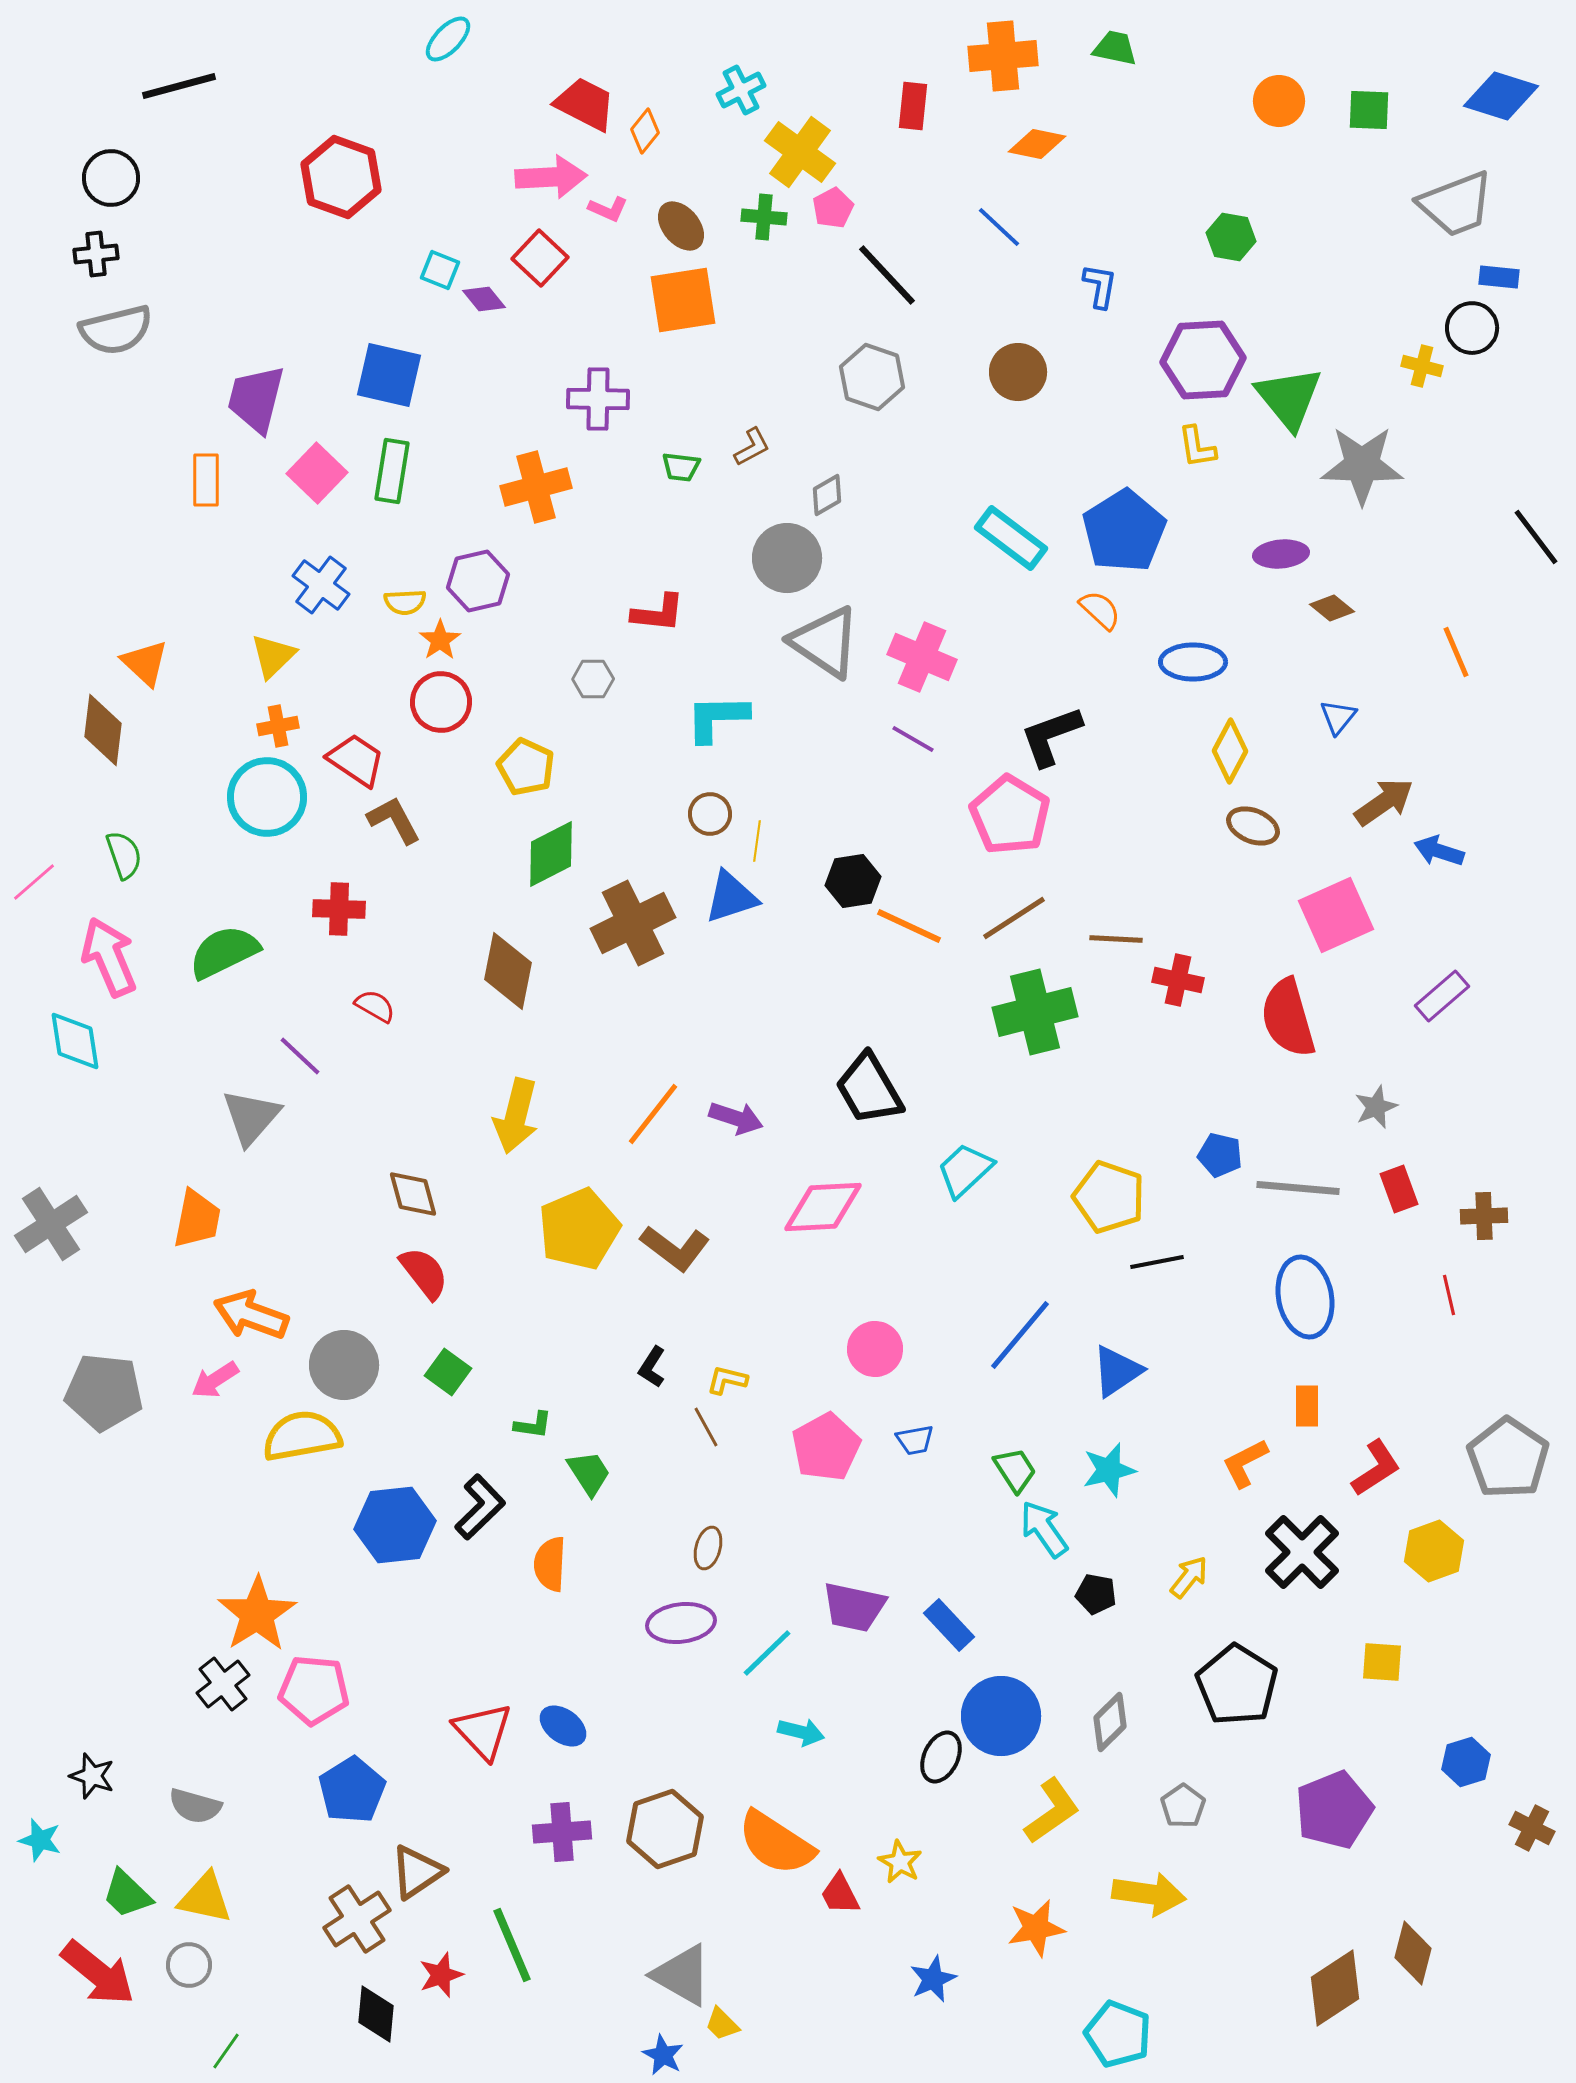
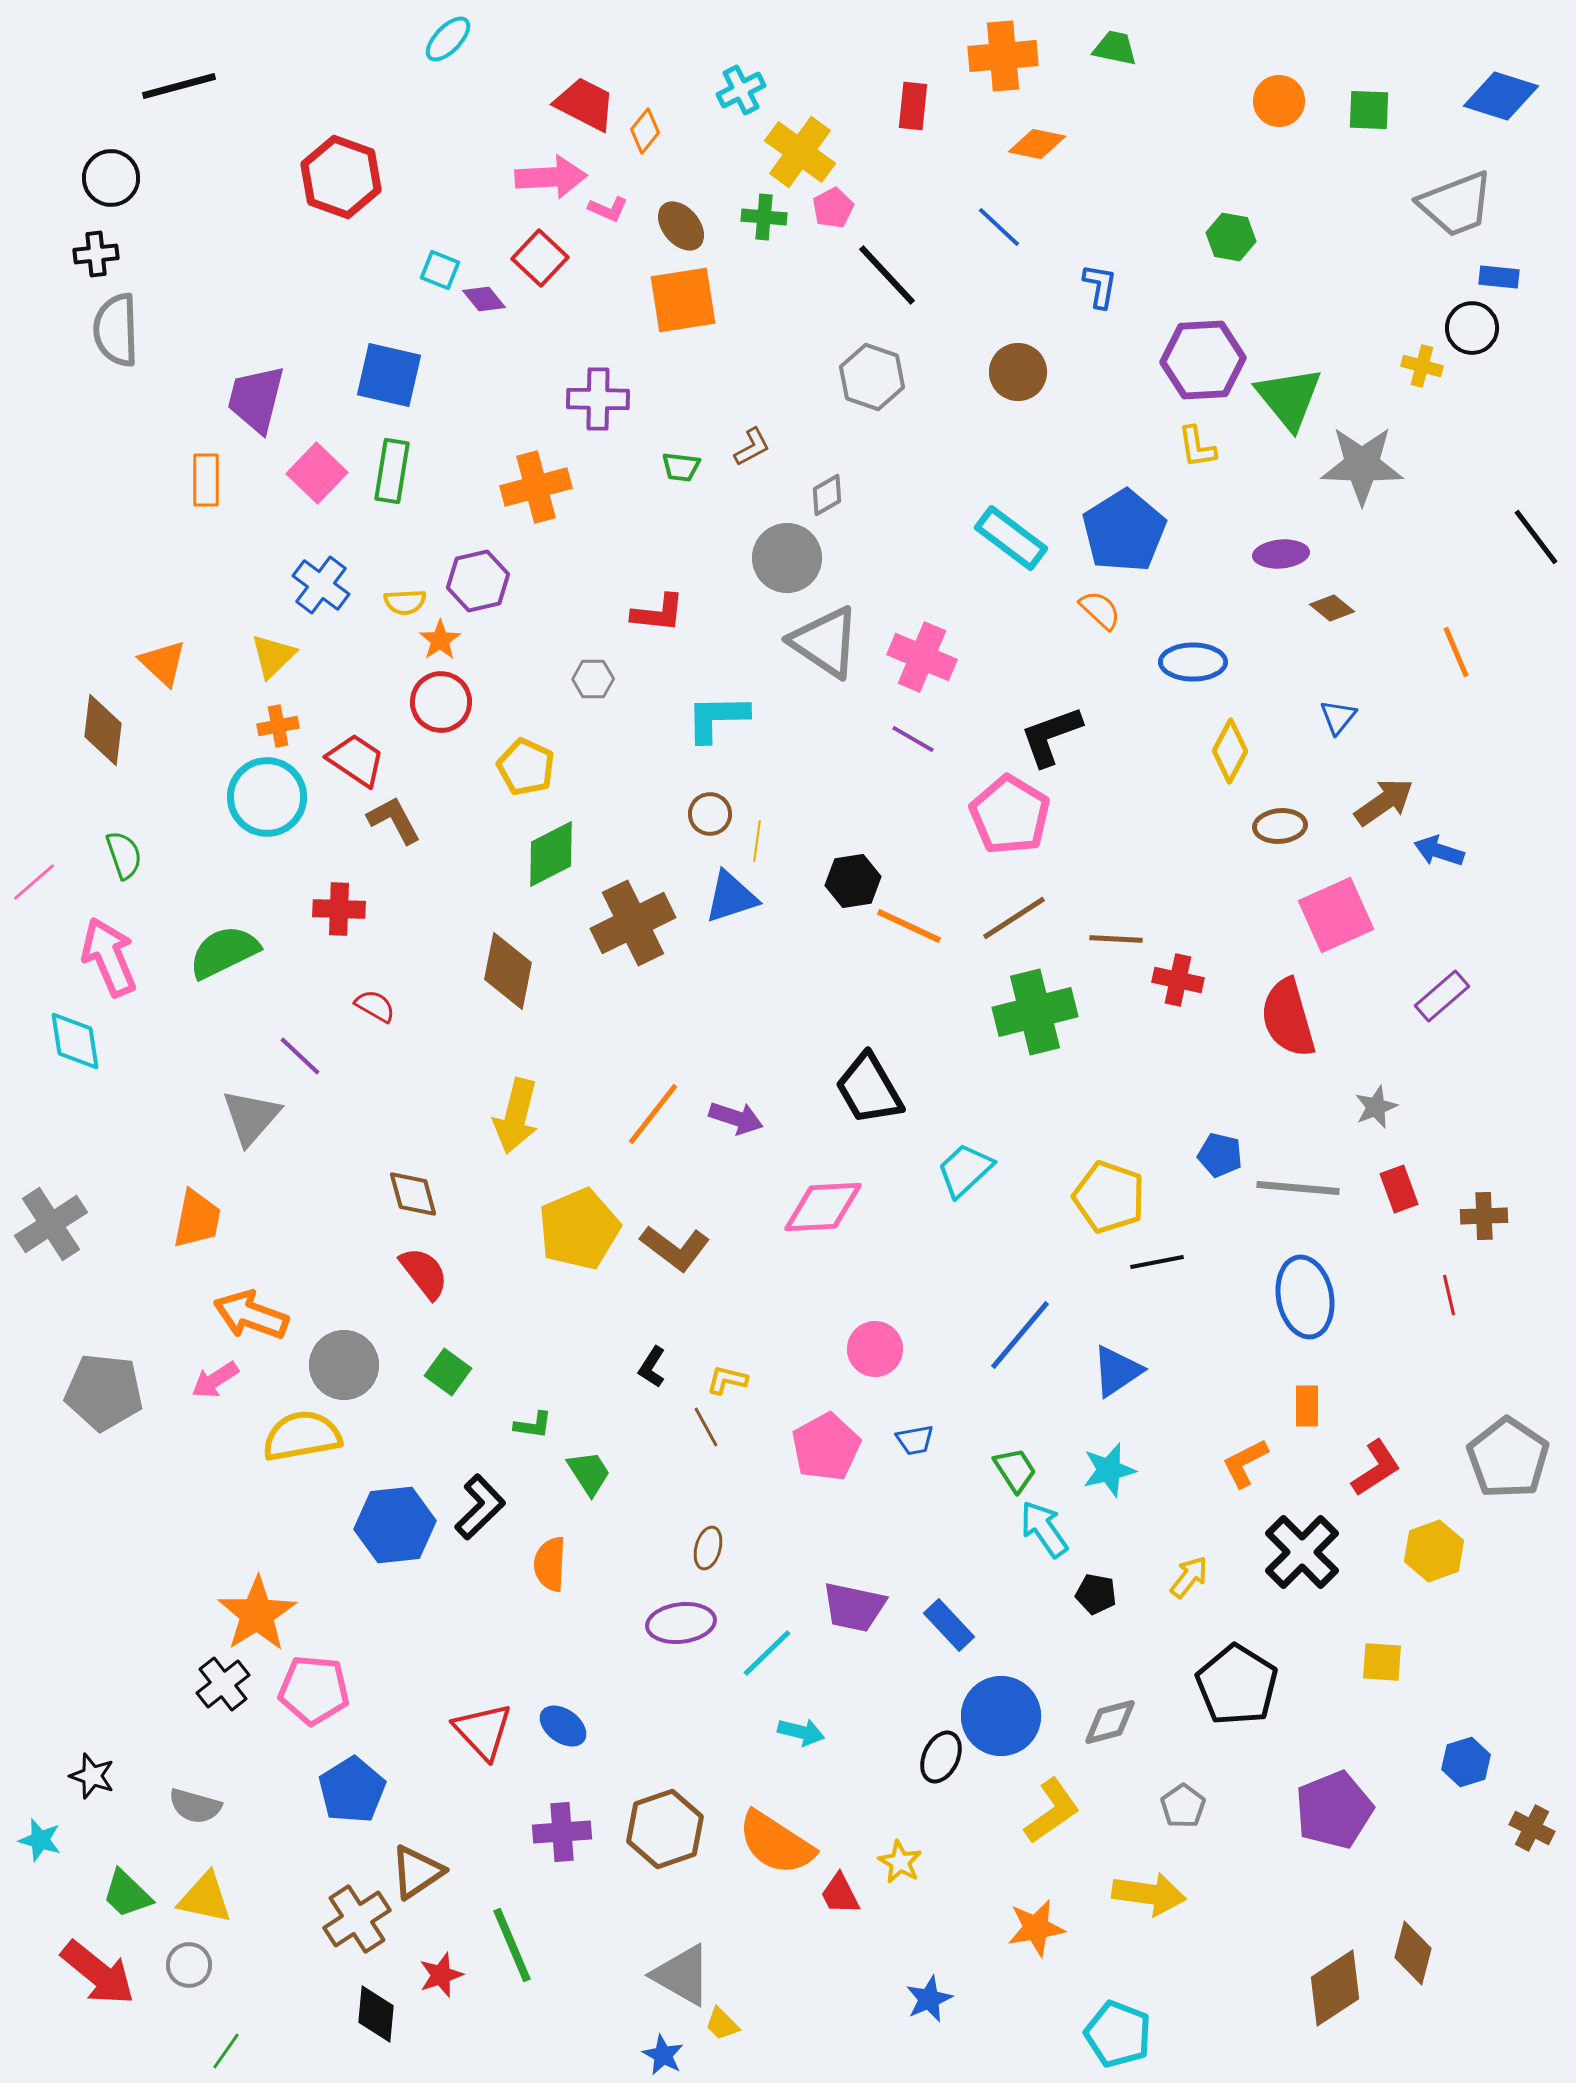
gray semicircle at (116, 330): rotated 102 degrees clockwise
orange triangle at (145, 663): moved 18 px right
brown ellipse at (1253, 826): moved 27 px right; rotated 27 degrees counterclockwise
gray diamond at (1110, 1722): rotated 30 degrees clockwise
blue star at (933, 1979): moved 4 px left, 20 px down
